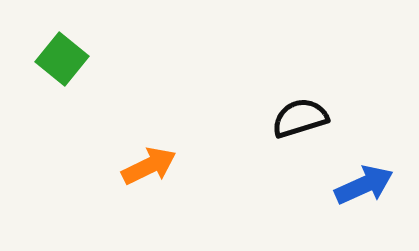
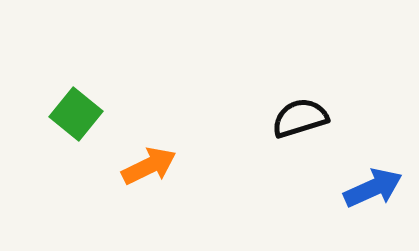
green square: moved 14 px right, 55 px down
blue arrow: moved 9 px right, 3 px down
